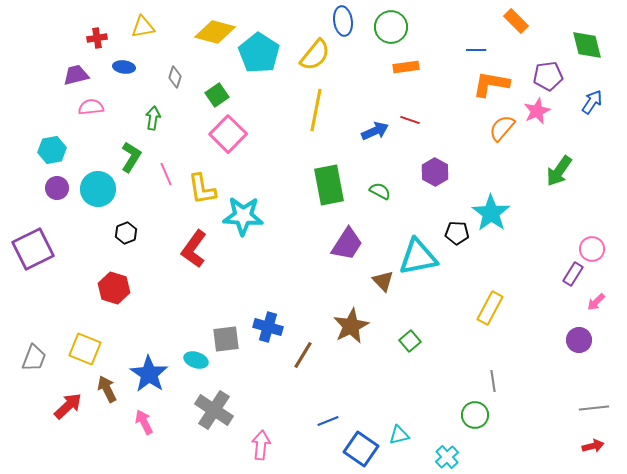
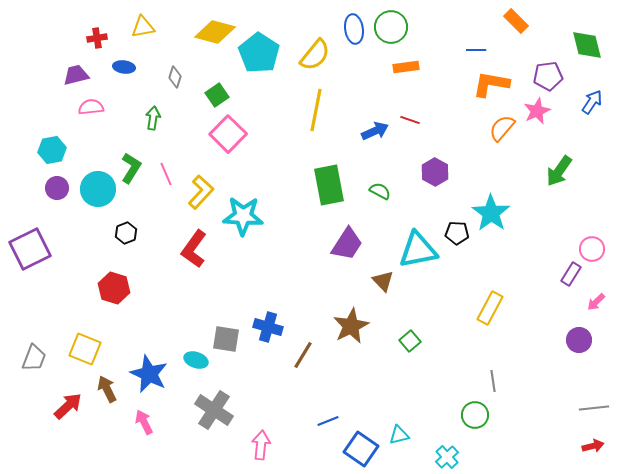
blue ellipse at (343, 21): moved 11 px right, 8 px down
green L-shape at (131, 157): moved 11 px down
yellow L-shape at (202, 189): moved 1 px left, 3 px down; rotated 128 degrees counterclockwise
purple square at (33, 249): moved 3 px left
cyan triangle at (418, 257): moved 7 px up
purple rectangle at (573, 274): moved 2 px left
gray square at (226, 339): rotated 16 degrees clockwise
blue star at (149, 374): rotated 9 degrees counterclockwise
